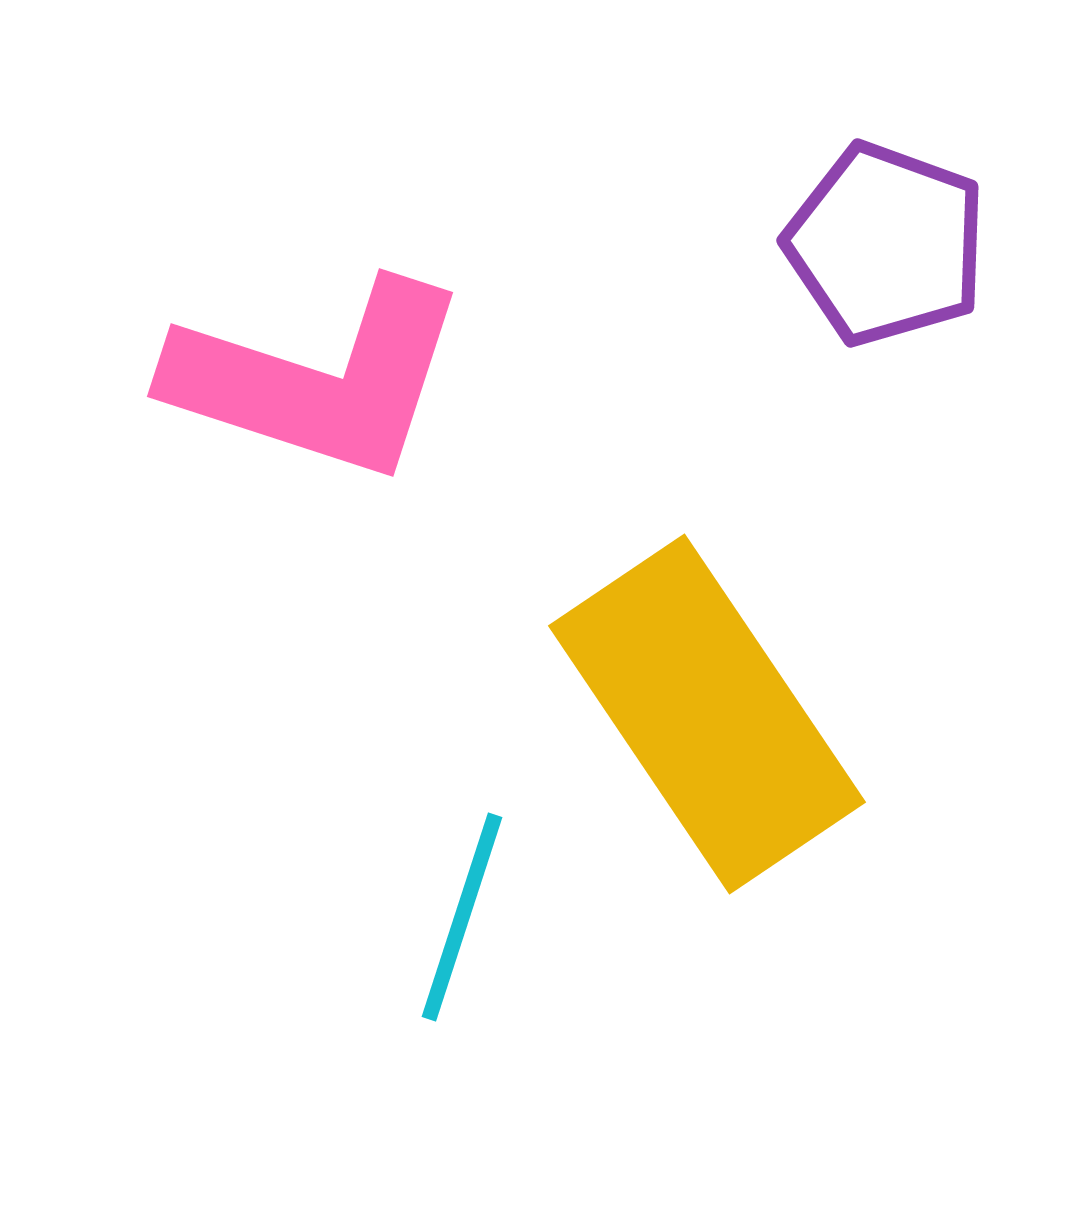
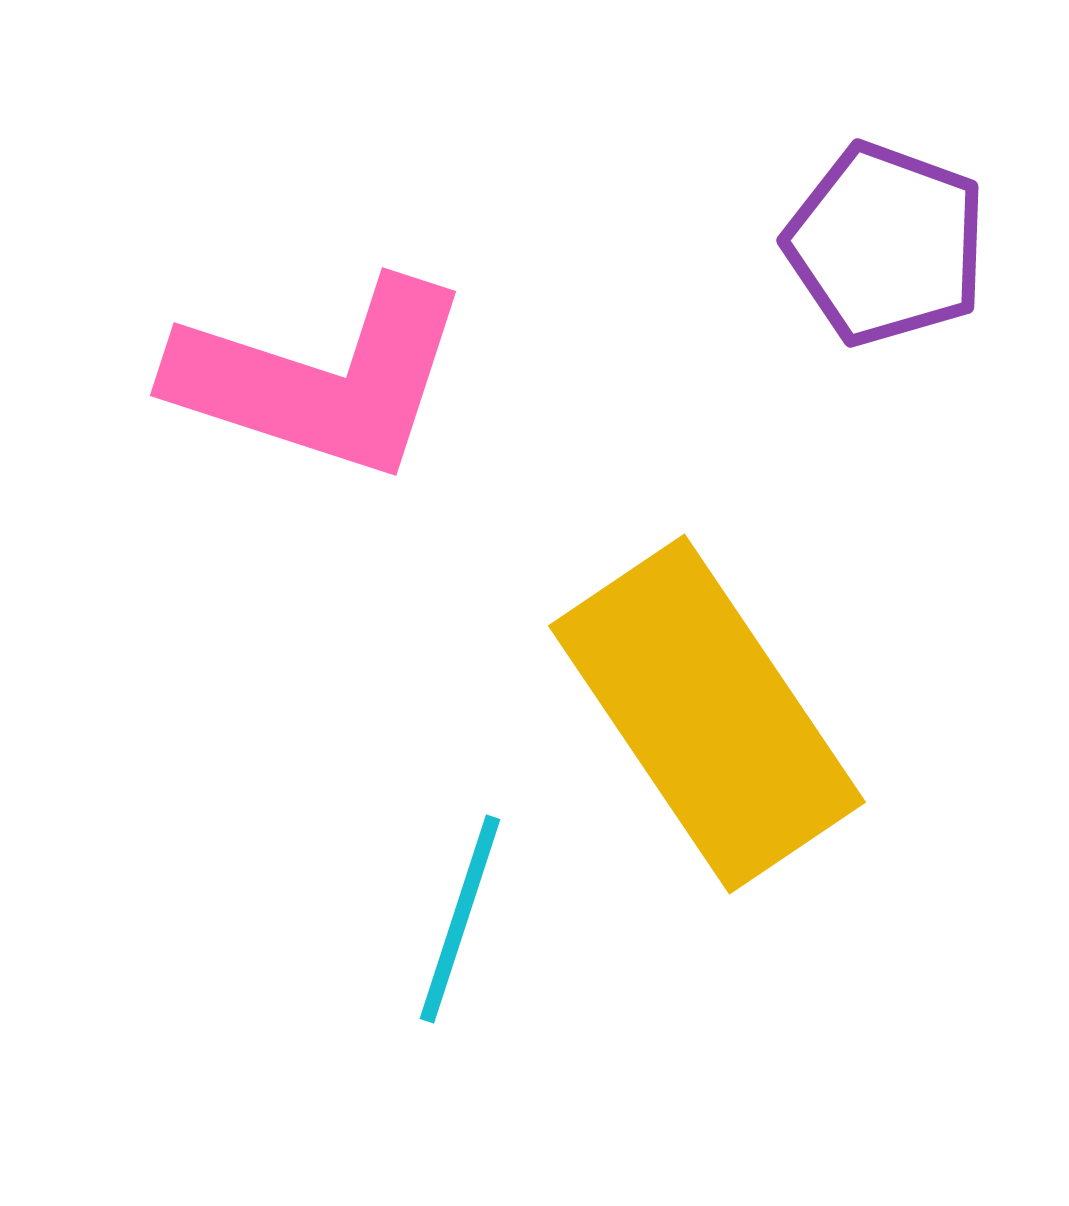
pink L-shape: moved 3 px right, 1 px up
cyan line: moved 2 px left, 2 px down
